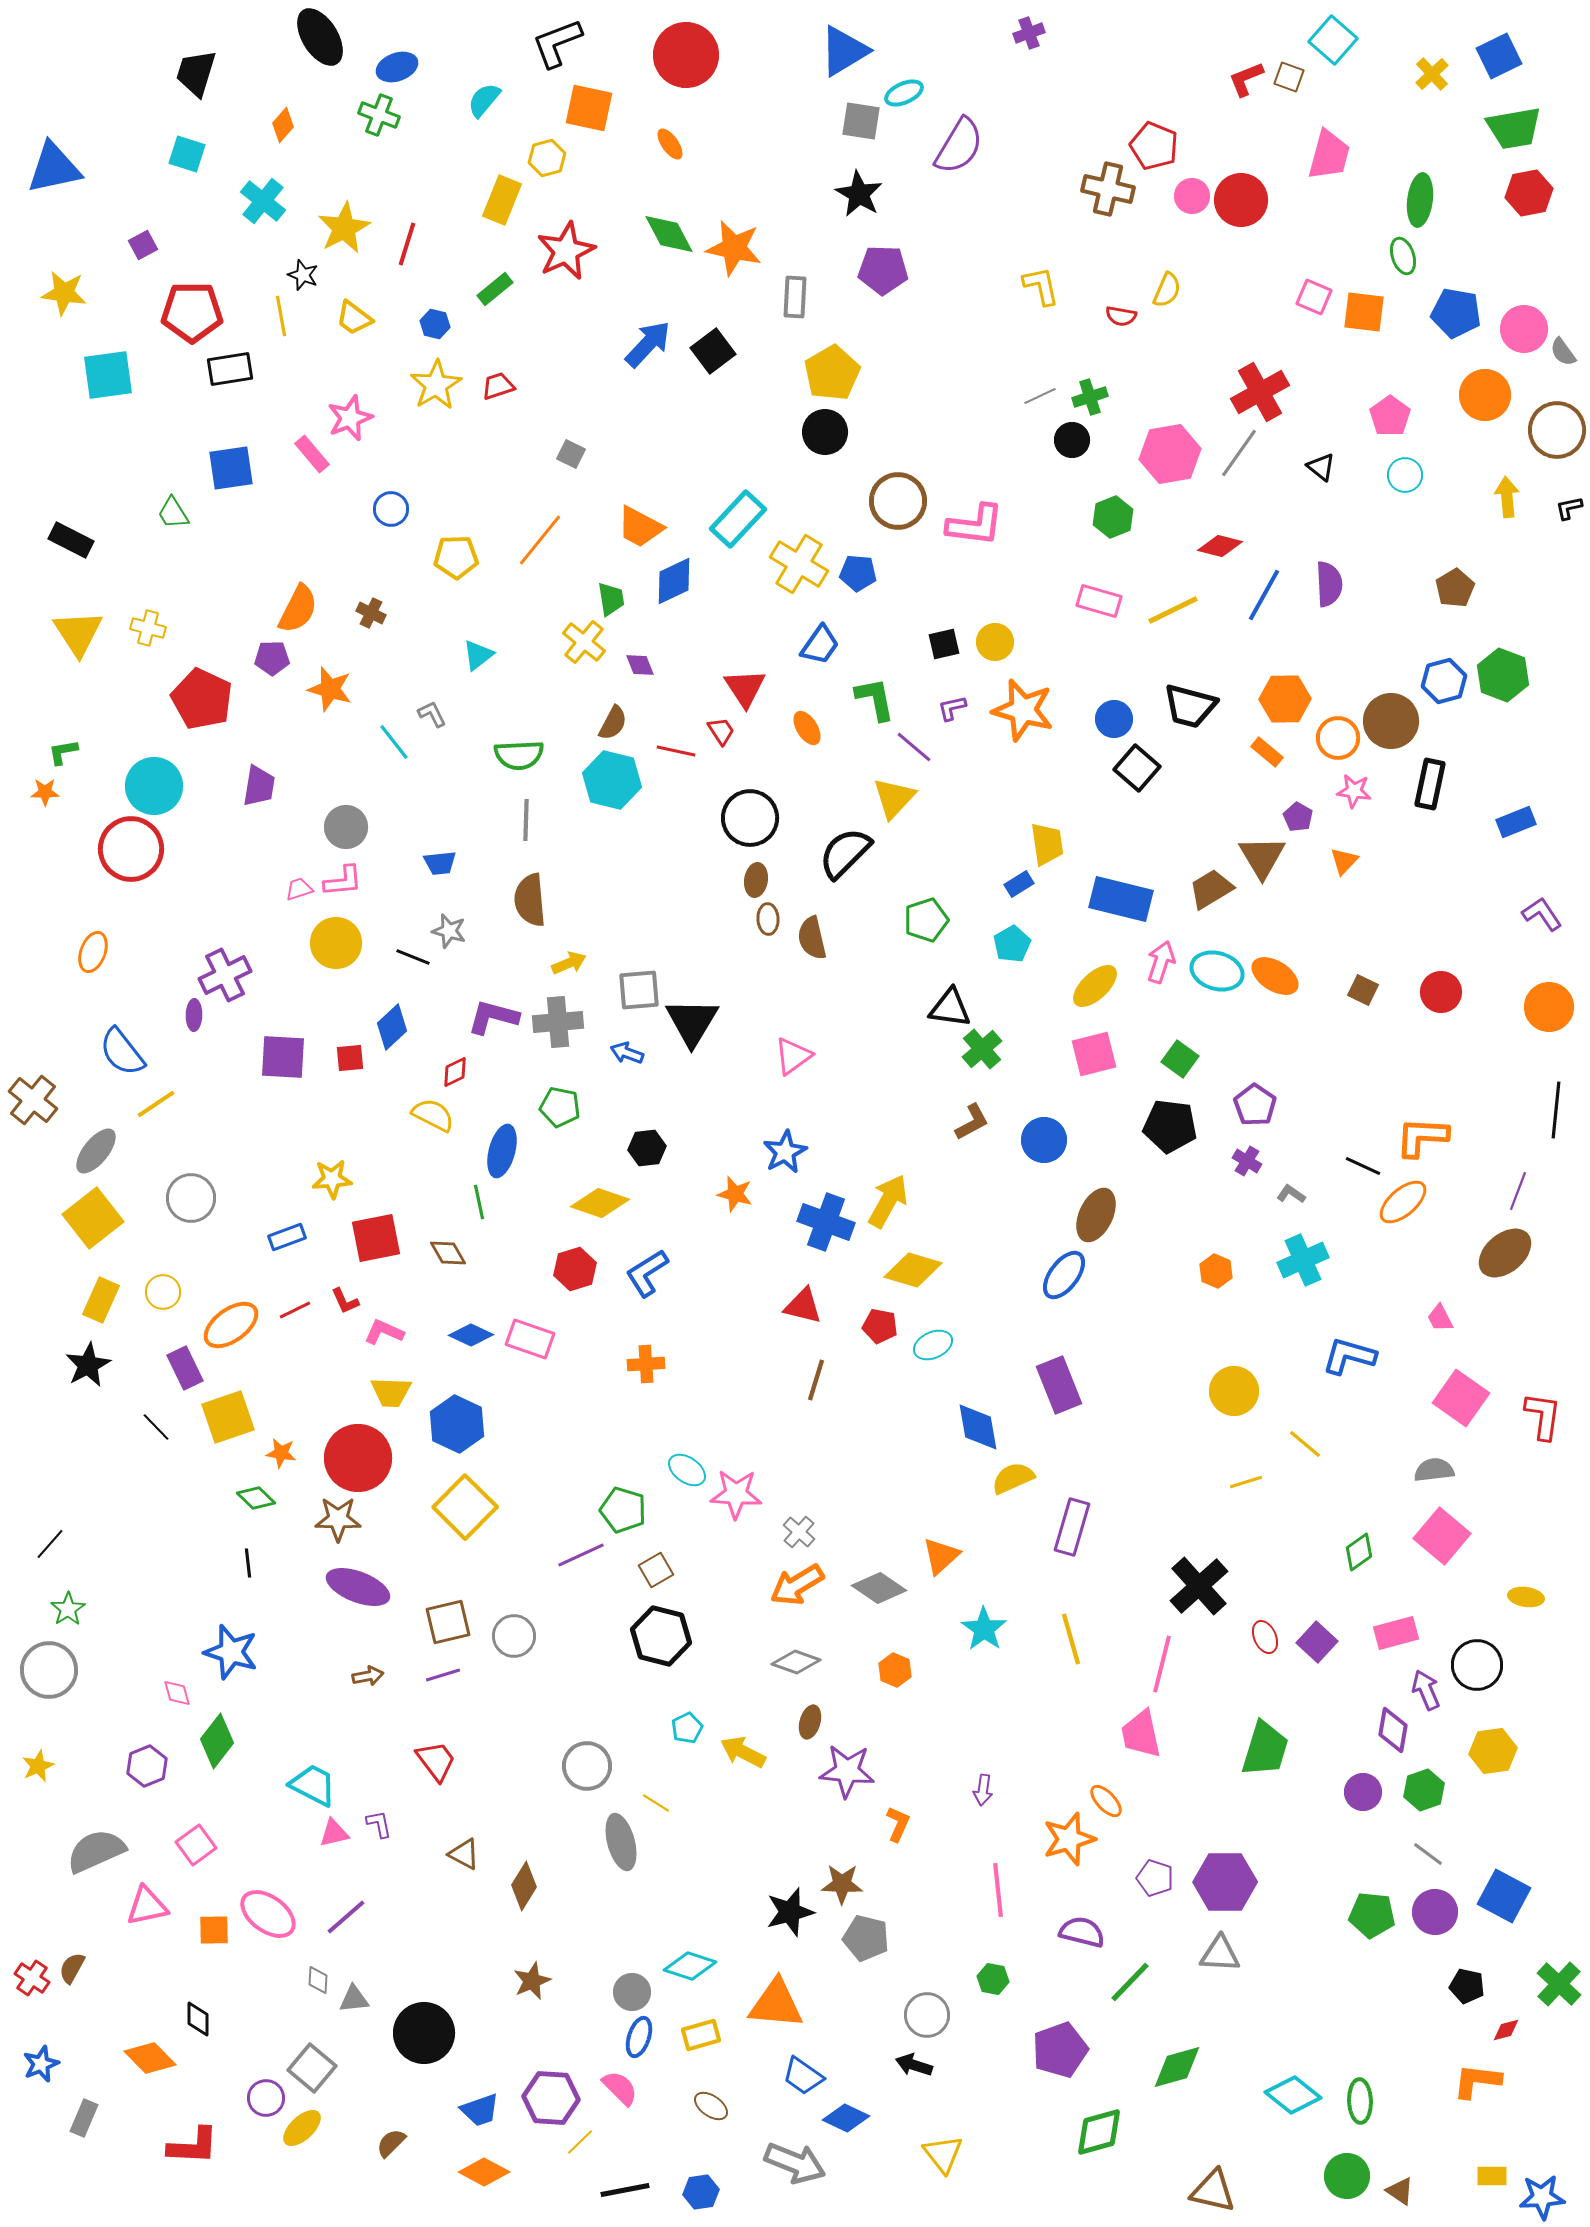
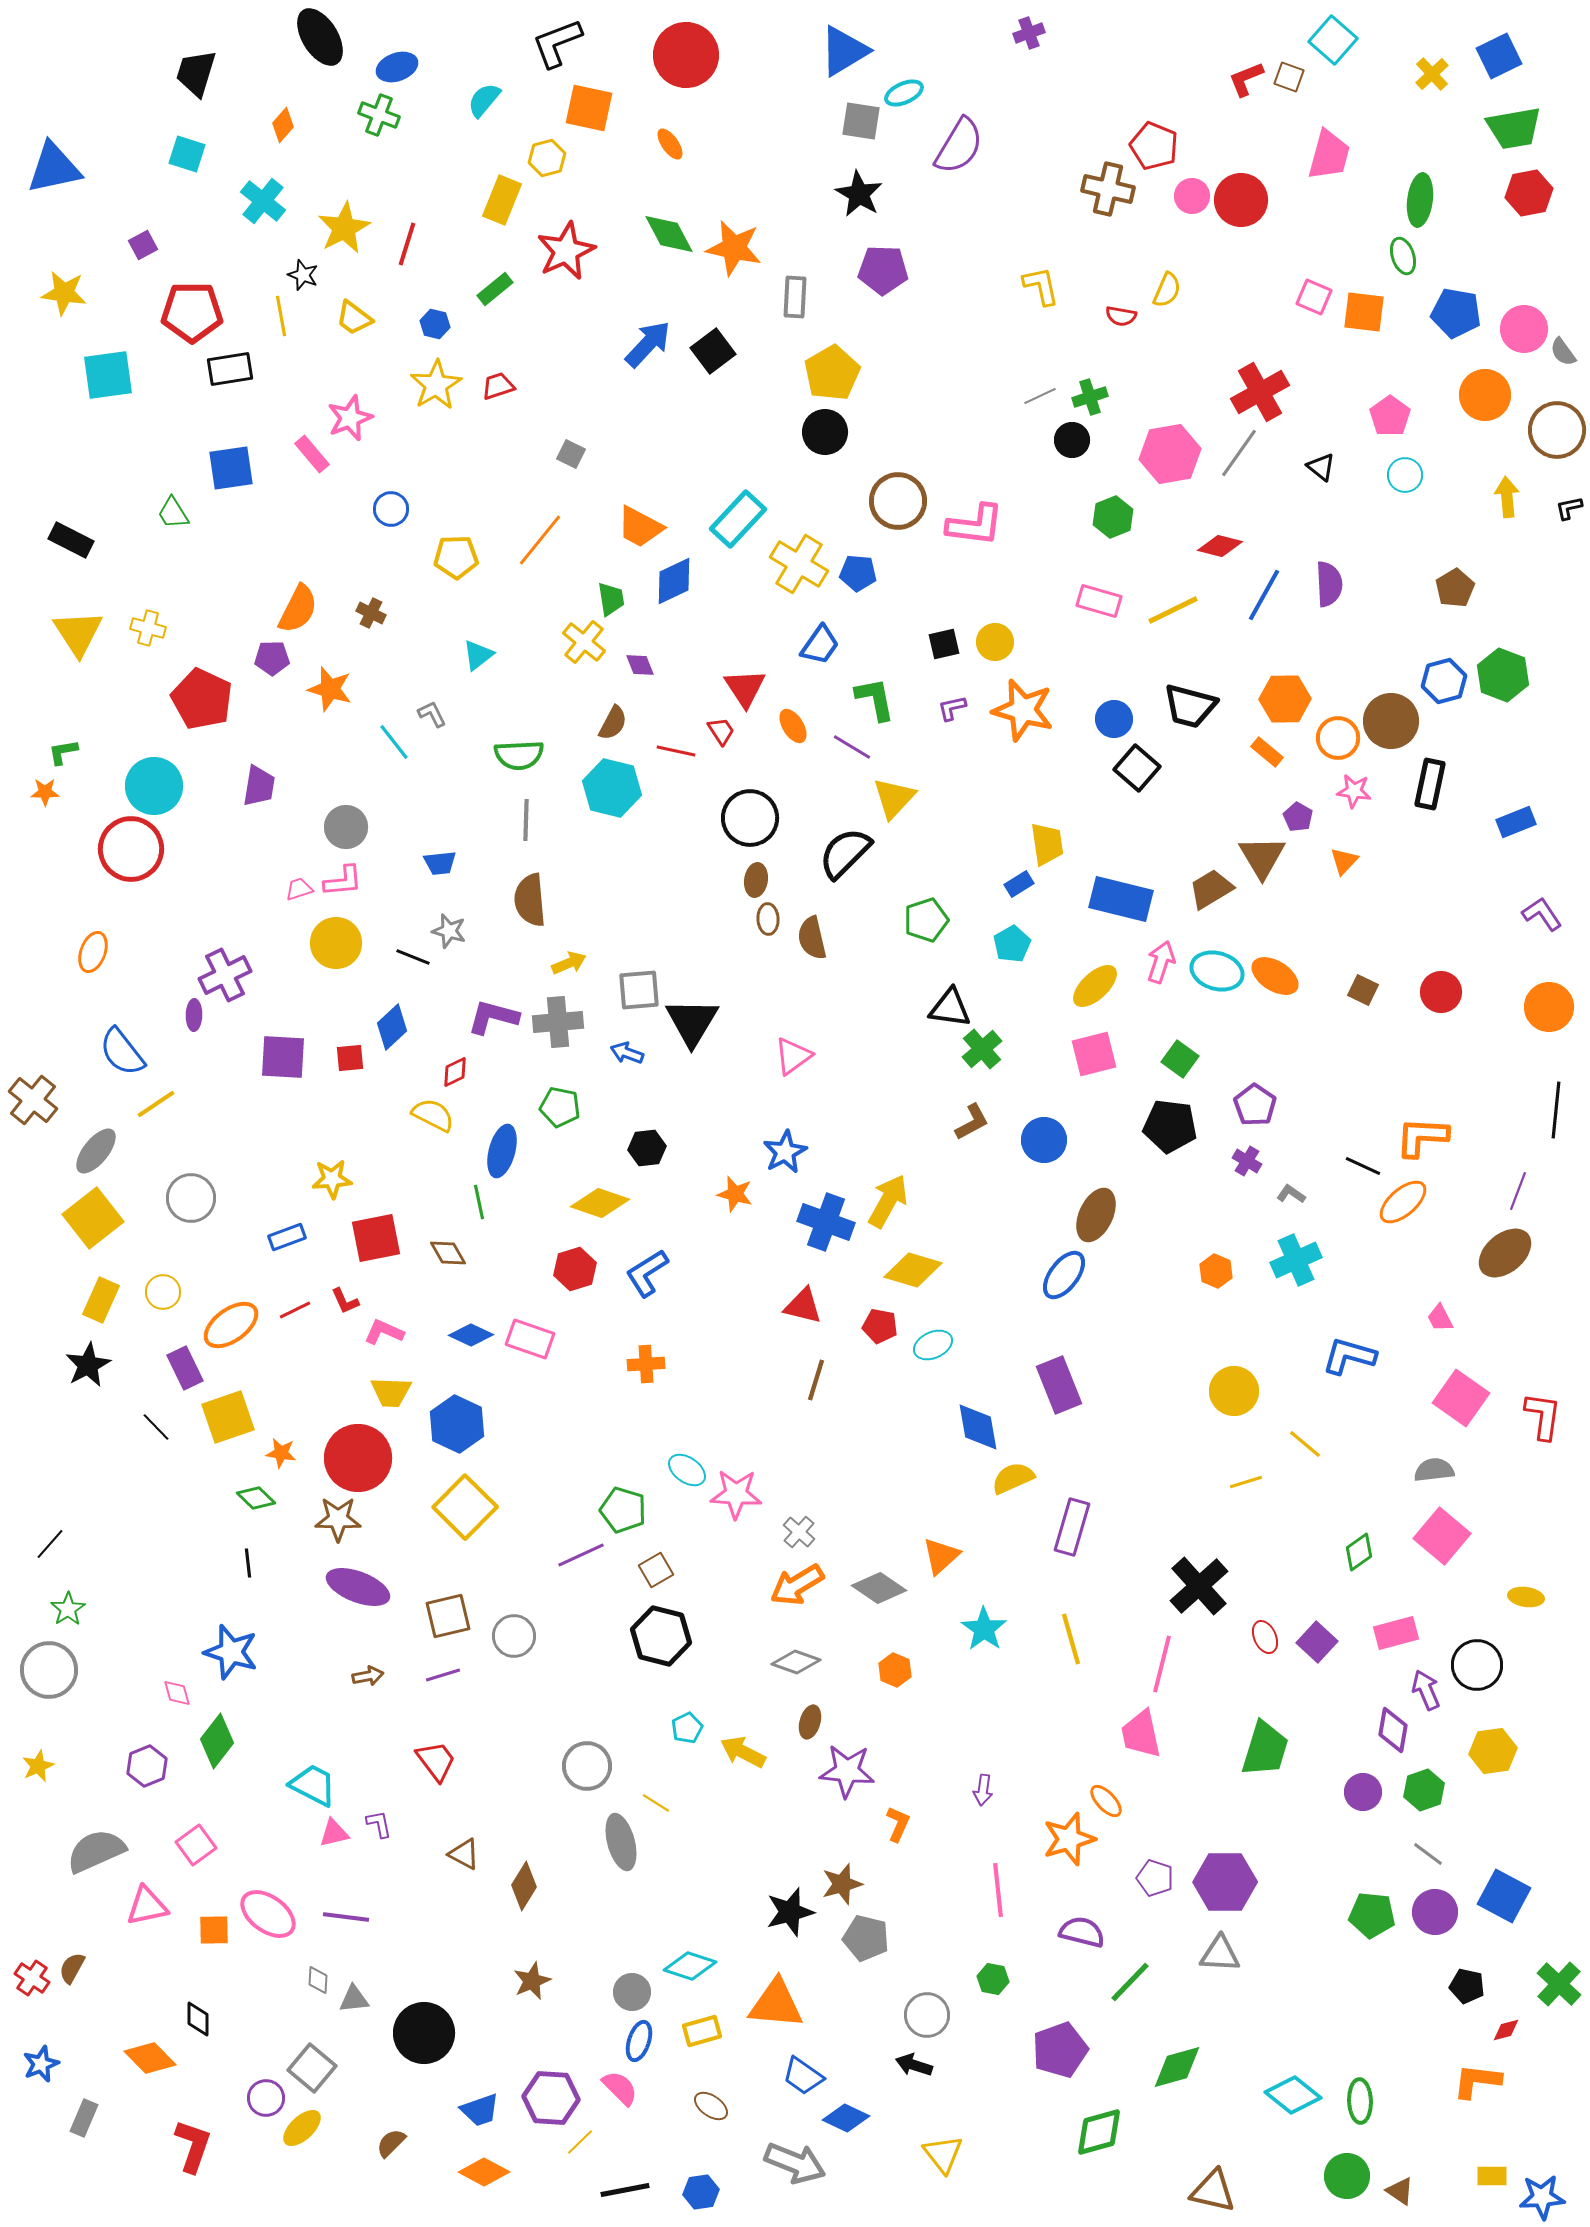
orange ellipse at (807, 728): moved 14 px left, 2 px up
purple line at (914, 747): moved 62 px left; rotated 9 degrees counterclockwise
cyan hexagon at (612, 780): moved 8 px down
cyan cross at (1303, 1260): moved 7 px left
brown square at (448, 1622): moved 6 px up
brown star at (842, 1884): rotated 18 degrees counterclockwise
purple line at (346, 1917): rotated 48 degrees clockwise
yellow rectangle at (701, 2035): moved 1 px right, 4 px up
blue ellipse at (639, 2037): moved 4 px down
red L-shape at (193, 2146): rotated 74 degrees counterclockwise
